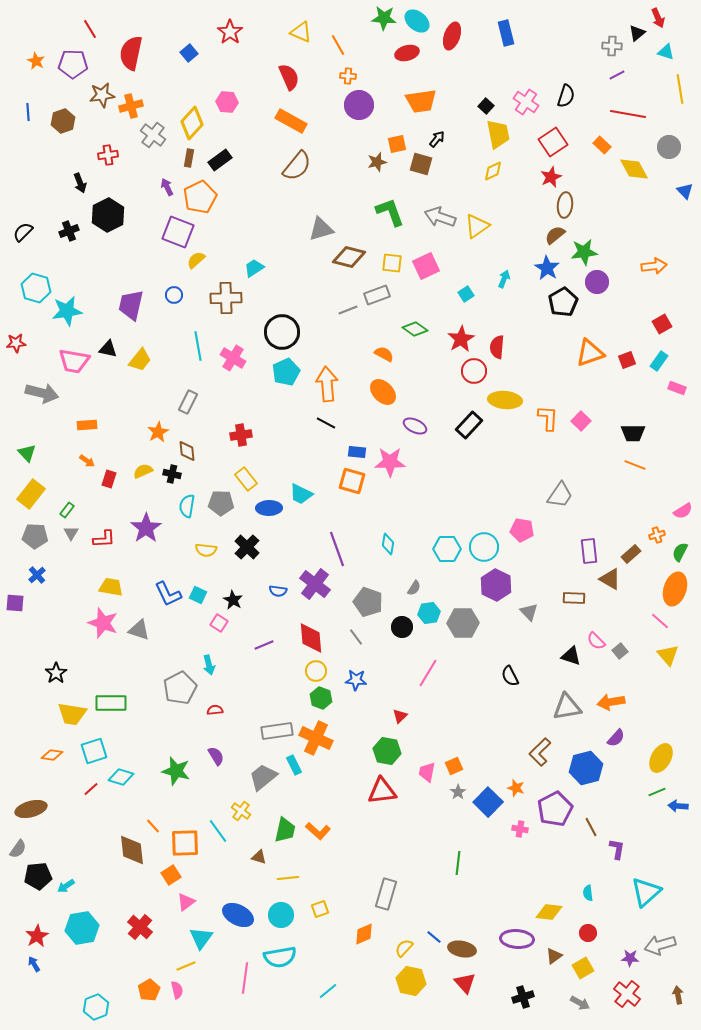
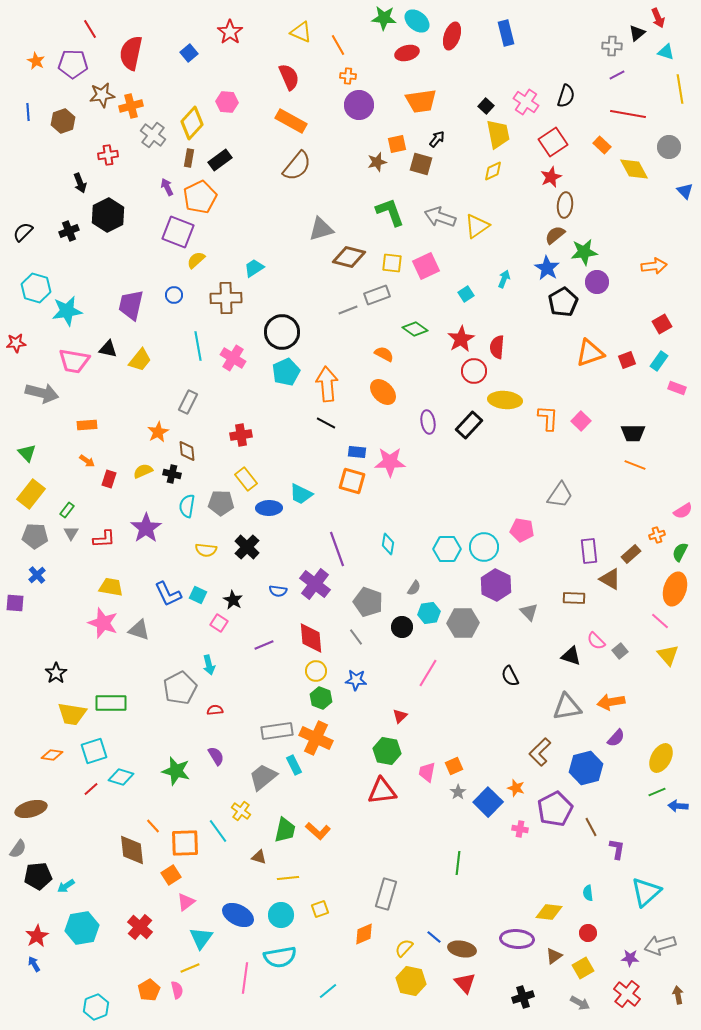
purple ellipse at (415, 426): moved 13 px right, 4 px up; rotated 55 degrees clockwise
yellow line at (186, 966): moved 4 px right, 2 px down
